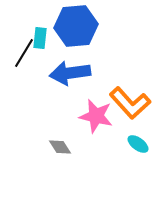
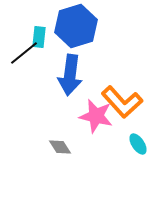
blue hexagon: rotated 12 degrees counterclockwise
cyan rectangle: moved 1 px left, 1 px up
black line: rotated 20 degrees clockwise
blue arrow: moved 2 px down; rotated 75 degrees counterclockwise
orange L-shape: moved 8 px left, 1 px up
cyan ellipse: rotated 20 degrees clockwise
